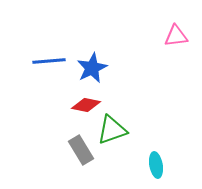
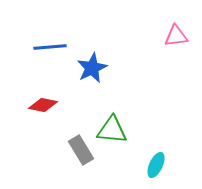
blue line: moved 1 px right, 14 px up
red diamond: moved 43 px left
green triangle: rotated 24 degrees clockwise
cyan ellipse: rotated 35 degrees clockwise
